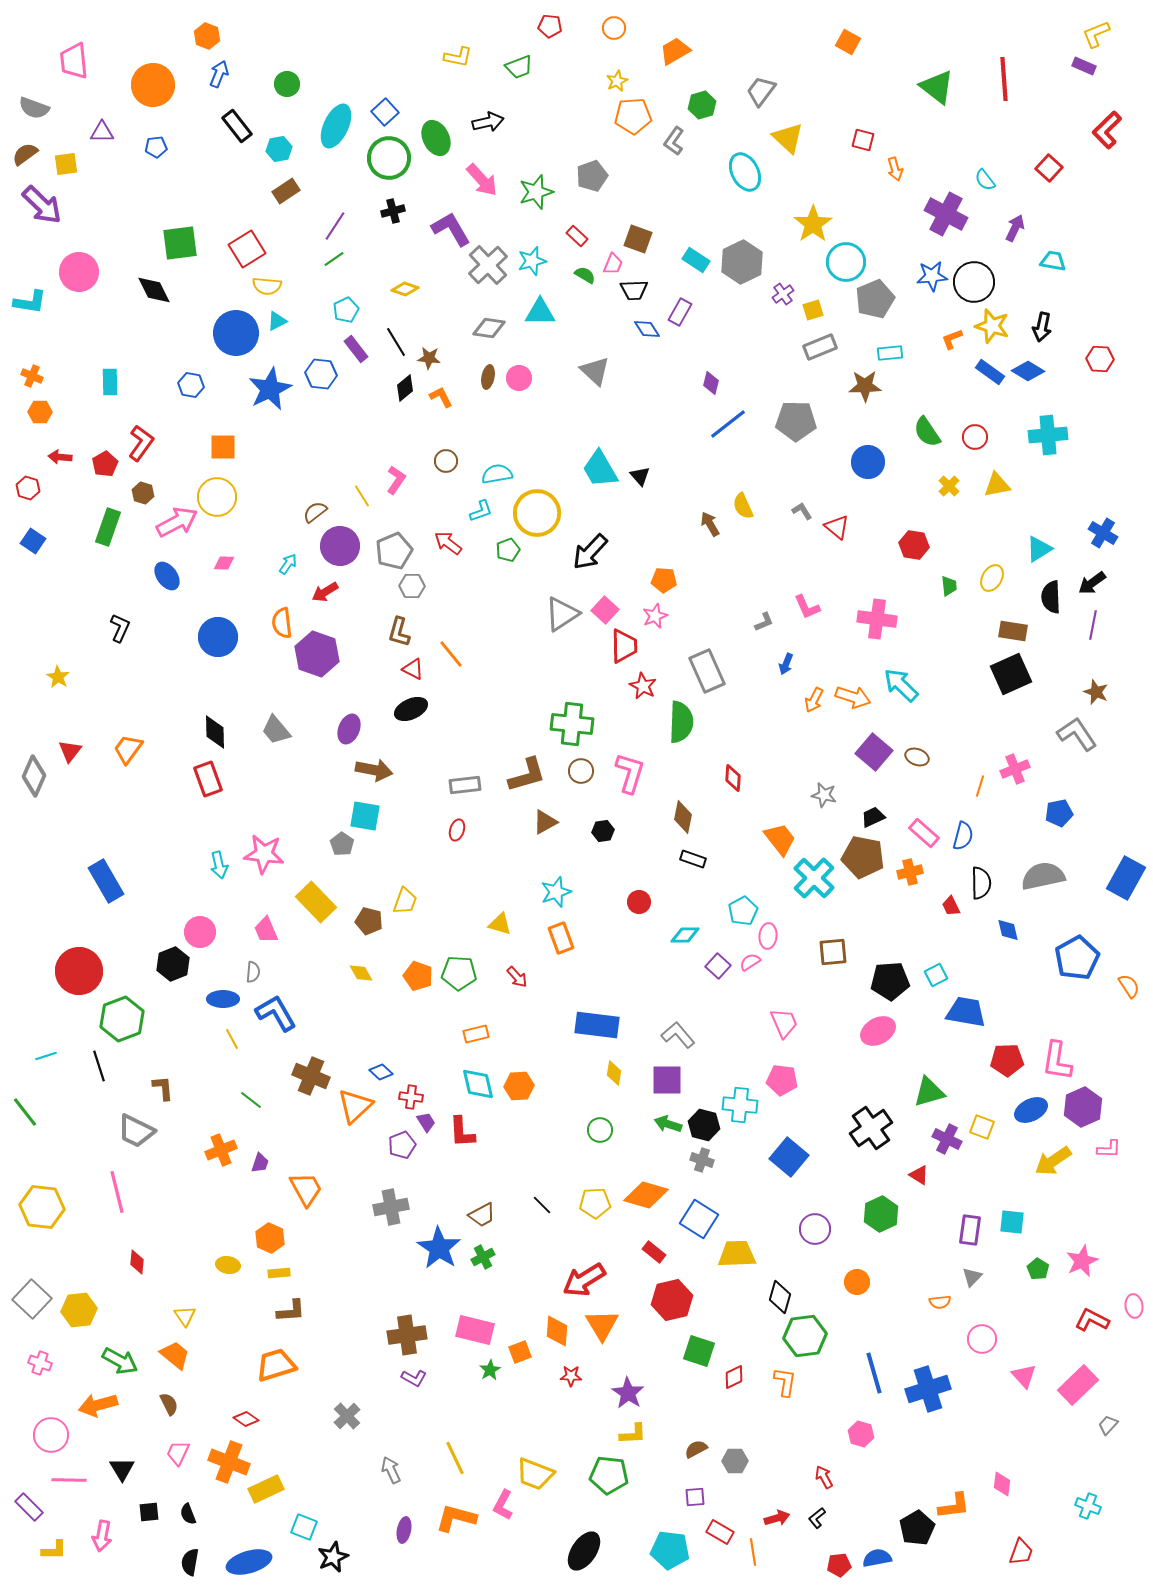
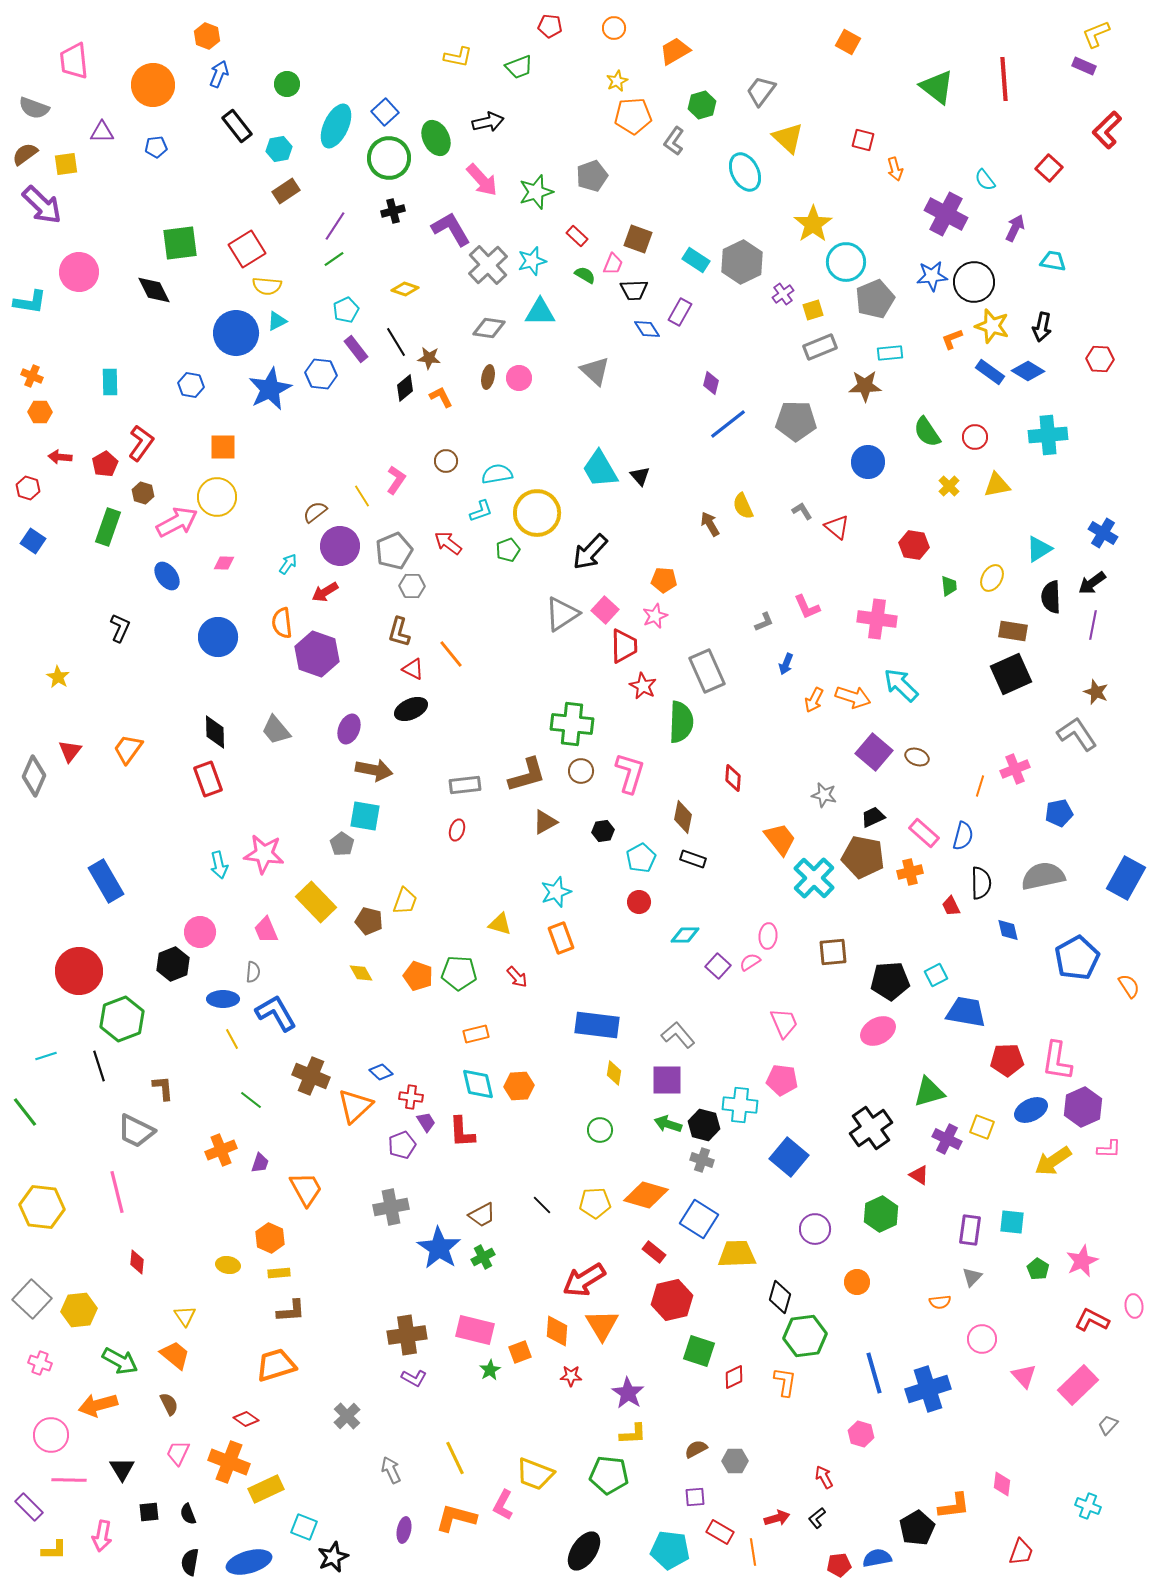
cyan pentagon at (743, 911): moved 102 px left, 53 px up
